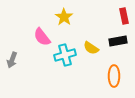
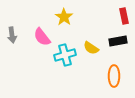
gray arrow: moved 25 px up; rotated 28 degrees counterclockwise
